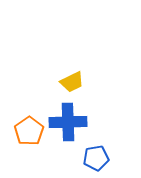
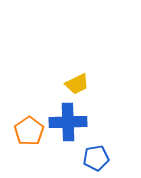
yellow trapezoid: moved 5 px right, 2 px down
